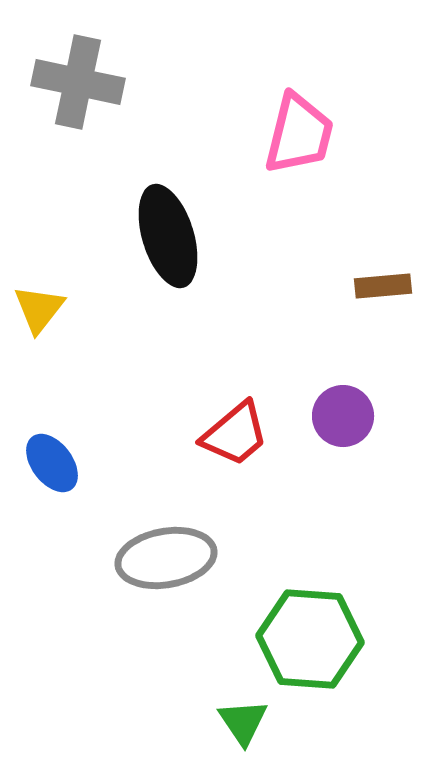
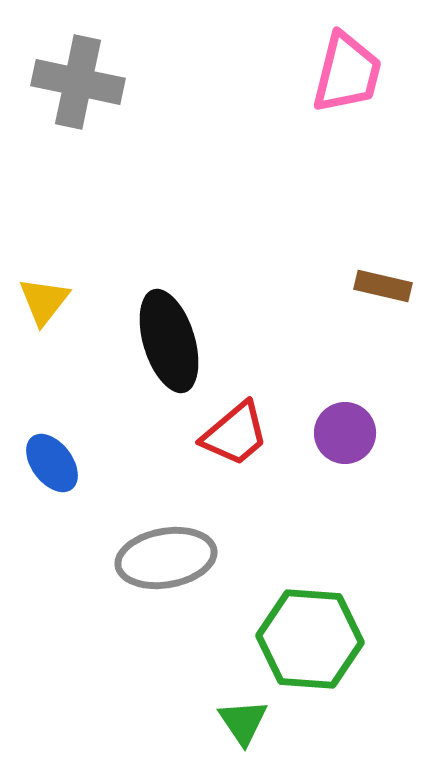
pink trapezoid: moved 48 px right, 61 px up
black ellipse: moved 1 px right, 105 px down
brown rectangle: rotated 18 degrees clockwise
yellow triangle: moved 5 px right, 8 px up
purple circle: moved 2 px right, 17 px down
